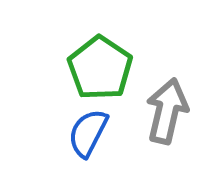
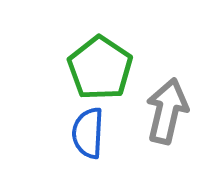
blue semicircle: rotated 24 degrees counterclockwise
